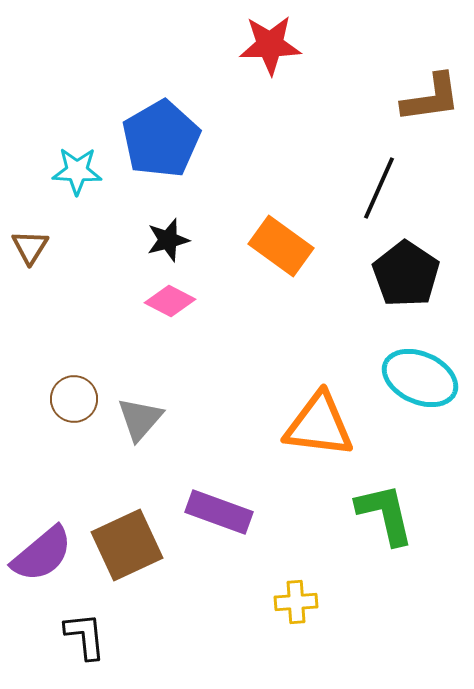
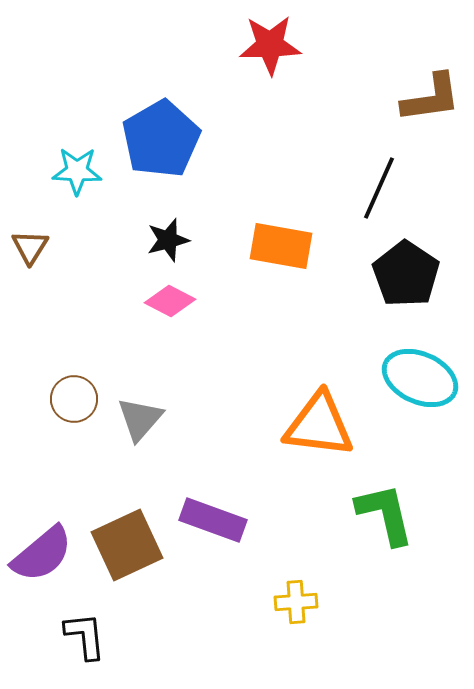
orange rectangle: rotated 26 degrees counterclockwise
purple rectangle: moved 6 px left, 8 px down
